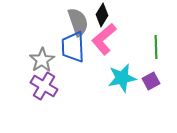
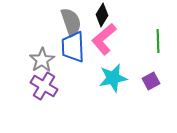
gray semicircle: moved 7 px left
green line: moved 2 px right, 6 px up
cyan star: moved 9 px left
